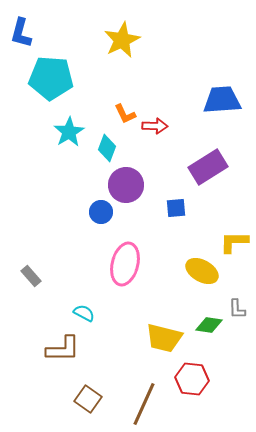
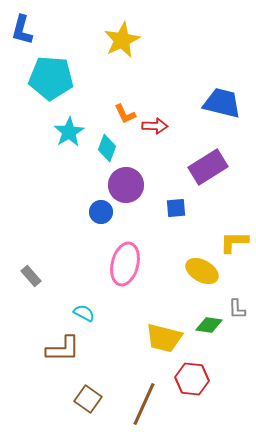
blue L-shape: moved 1 px right, 3 px up
blue trapezoid: moved 3 px down; rotated 18 degrees clockwise
